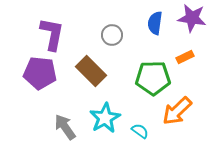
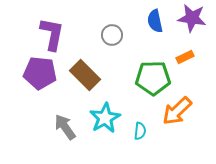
blue semicircle: moved 2 px up; rotated 20 degrees counterclockwise
brown rectangle: moved 6 px left, 4 px down
cyan semicircle: rotated 60 degrees clockwise
